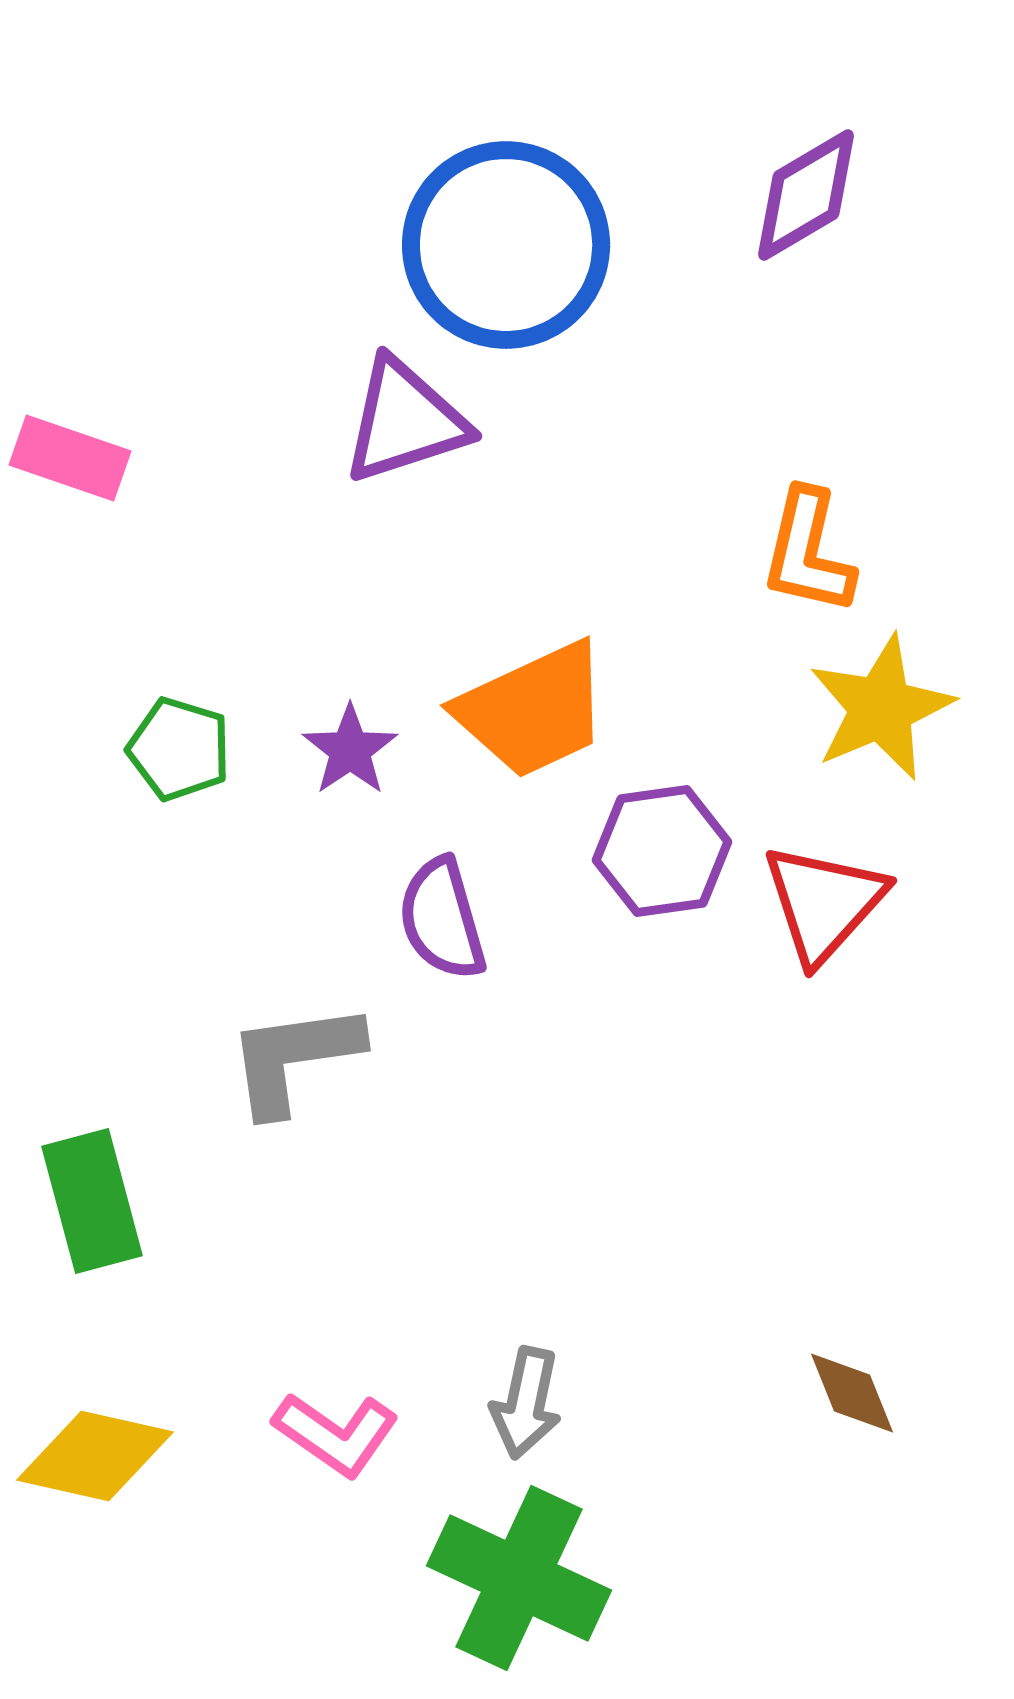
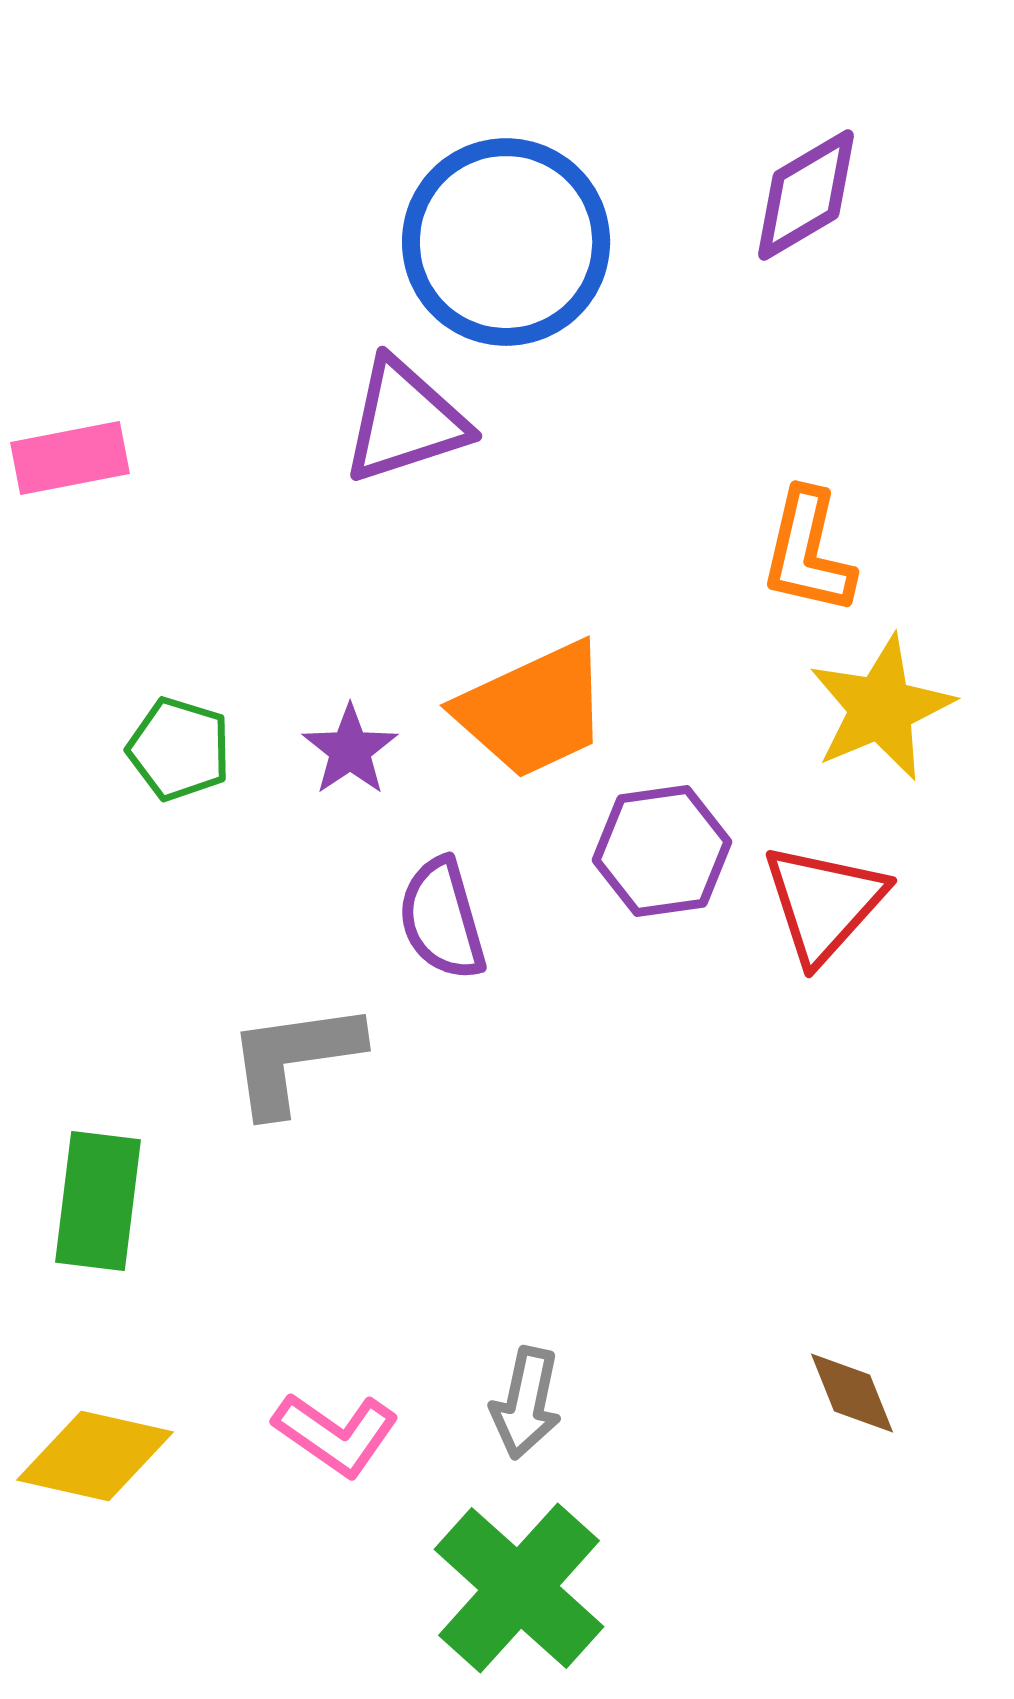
blue circle: moved 3 px up
pink rectangle: rotated 30 degrees counterclockwise
green rectangle: moved 6 px right; rotated 22 degrees clockwise
green cross: moved 10 px down; rotated 17 degrees clockwise
